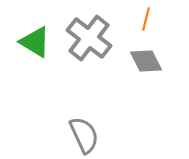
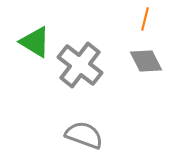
orange line: moved 1 px left
gray cross: moved 9 px left, 27 px down
gray semicircle: rotated 45 degrees counterclockwise
